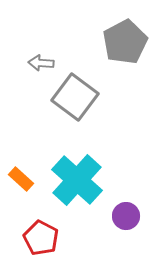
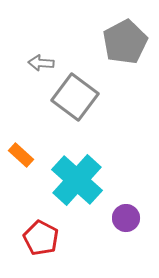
orange rectangle: moved 24 px up
purple circle: moved 2 px down
